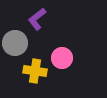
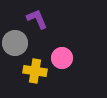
purple L-shape: rotated 105 degrees clockwise
